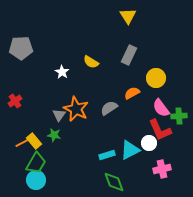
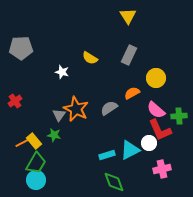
yellow semicircle: moved 1 px left, 4 px up
white star: rotated 16 degrees counterclockwise
pink semicircle: moved 5 px left, 2 px down; rotated 12 degrees counterclockwise
